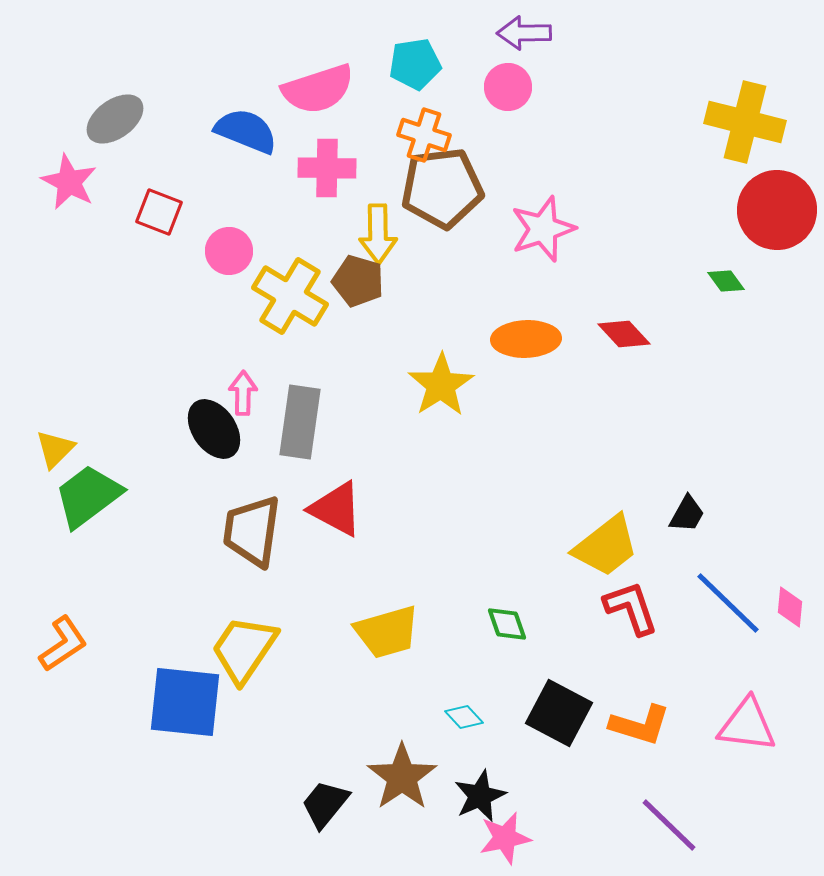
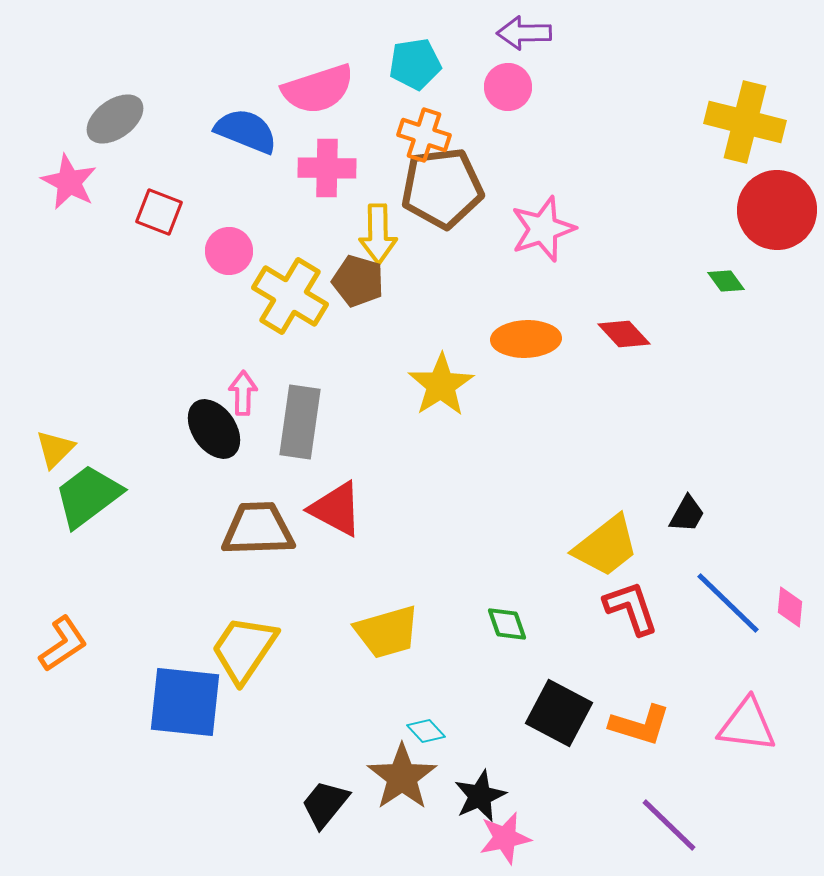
brown trapezoid at (252, 531): moved 6 px right, 2 px up; rotated 80 degrees clockwise
cyan diamond at (464, 717): moved 38 px left, 14 px down
